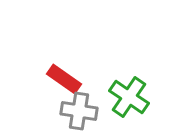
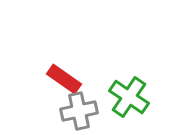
gray cross: rotated 21 degrees counterclockwise
